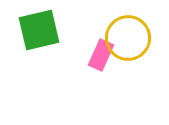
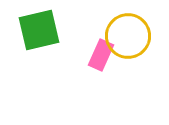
yellow circle: moved 2 px up
